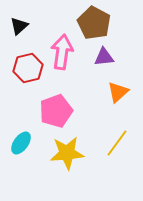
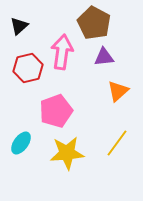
orange triangle: moved 1 px up
